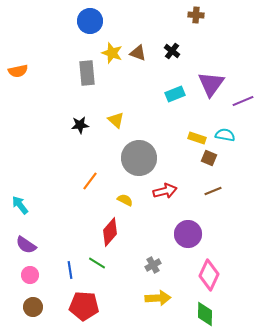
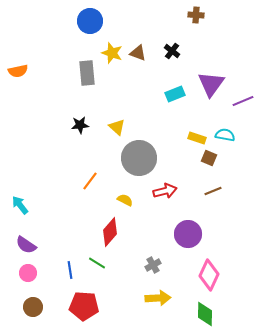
yellow triangle: moved 1 px right, 7 px down
pink circle: moved 2 px left, 2 px up
